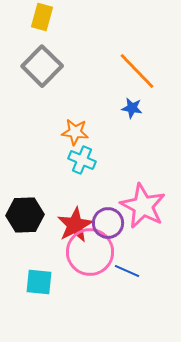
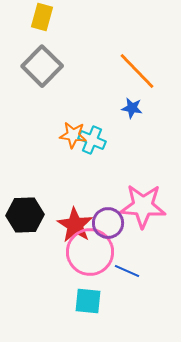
orange star: moved 2 px left, 3 px down
cyan cross: moved 10 px right, 20 px up
pink star: rotated 24 degrees counterclockwise
red star: rotated 12 degrees counterclockwise
cyan square: moved 49 px right, 19 px down
